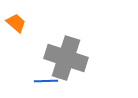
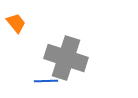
orange trapezoid: rotated 10 degrees clockwise
